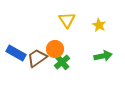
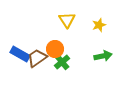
yellow star: rotated 24 degrees clockwise
blue rectangle: moved 4 px right, 1 px down
